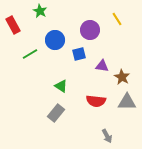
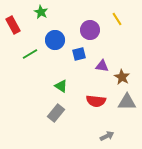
green star: moved 1 px right, 1 px down
gray arrow: rotated 88 degrees counterclockwise
